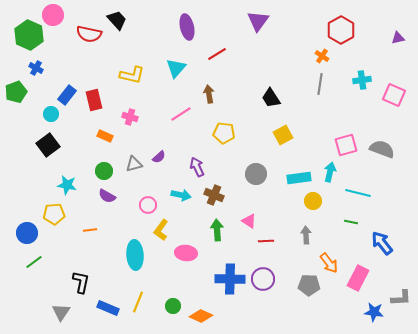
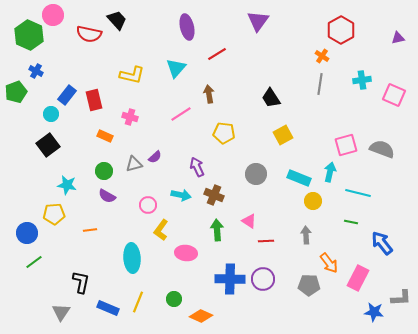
blue cross at (36, 68): moved 3 px down
purple semicircle at (159, 157): moved 4 px left
cyan rectangle at (299, 178): rotated 30 degrees clockwise
cyan ellipse at (135, 255): moved 3 px left, 3 px down
green circle at (173, 306): moved 1 px right, 7 px up
